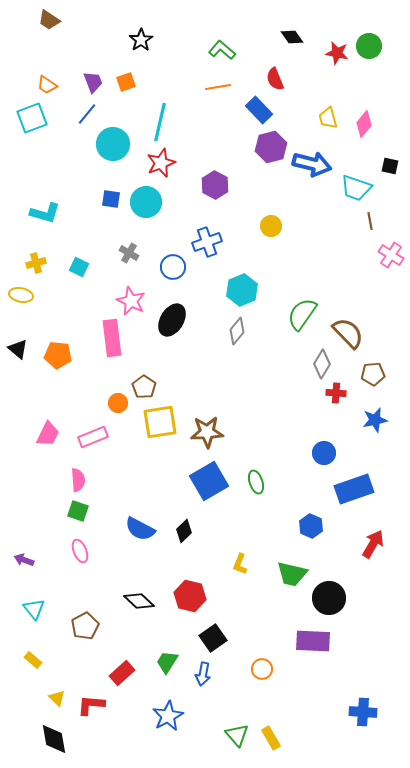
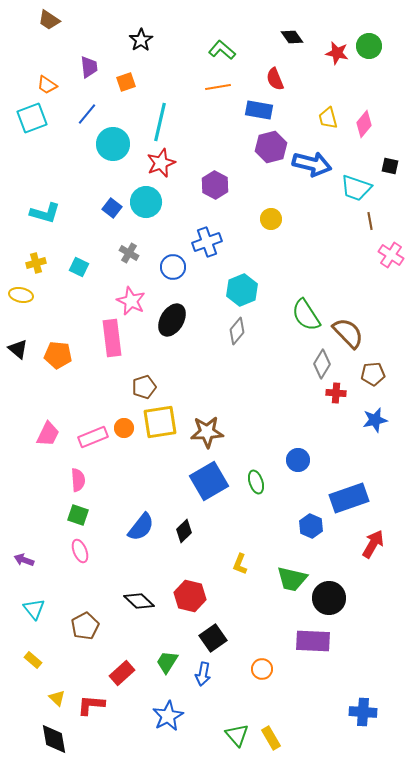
purple trapezoid at (93, 82): moved 4 px left, 15 px up; rotated 15 degrees clockwise
blue rectangle at (259, 110): rotated 36 degrees counterclockwise
blue square at (111, 199): moved 1 px right, 9 px down; rotated 30 degrees clockwise
yellow circle at (271, 226): moved 7 px up
green semicircle at (302, 314): moved 4 px right, 1 px down; rotated 68 degrees counterclockwise
brown pentagon at (144, 387): rotated 20 degrees clockwise
orange circle at (118, 403): moved 6 px right, 25 px down
blue circle at (324, 453): moved 26 px left, 7 px down
blue rectangle at (354, 489): moved 5 px left, 9 px down
green square at (78, 511): moved 4 px down
blue semicircle at (140, 529): moved 1 px right, 2 px up; rotated 80 degrees counterclockwise
green trapezoid at (292, 574): moved 5 px down
